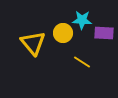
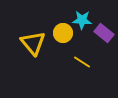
purple rectangle: rotated 36 degrees clockwise
